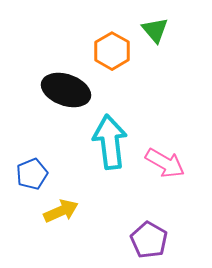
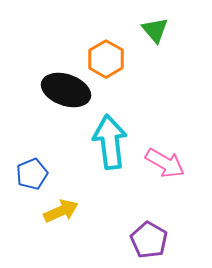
orange hexagon: moved 6 px left, 8 px down
